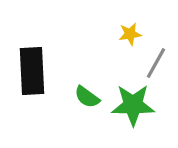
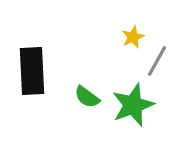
yellow star: moved 3 px right, 3 px down; rotated 15 degrees counterclockwise
gray line: moved 1 px right, 2 px up
green star: rotated 21 degrees counterclockwise
